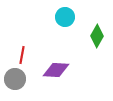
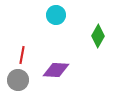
cyan circle: moved 9 px left, 2 px up
green diamond: moved 1 px right
gray circle: moved 3 px right, 1 px down
